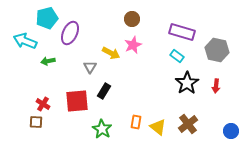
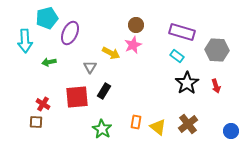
brown circle: moved 4 px right, 6 px down
cyan arrow: rotated 115 degrees counterclockwise
gray hexagon: rotated 10 degrees counterclockwise
green arrow: moved 1 px right, 1 px down
red arrow: rotated 24 degrees counterclockwise
red square: moved 4 px up
